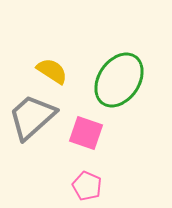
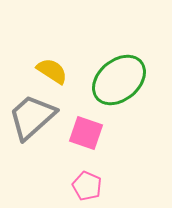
green ellipse: rotated 16 degrees clockwise
